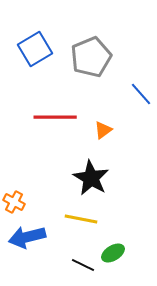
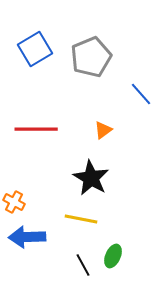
red line: moved 19 px left, 12 px down
blue arrow: rotated 12 degrees clockwise
green ellipse: moved 3 px down; rotated 35 degrees counterclockwise
black line: rotated 35 degrees clockwise
